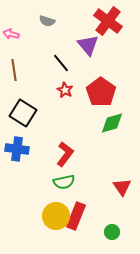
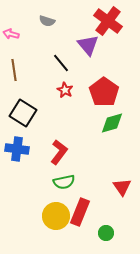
red pentagon: moved 3 px right
red L-shape: moved 6 px left, 2 px up
red rectangle: moved 4 px right, 4 px up
green circle: moved 6 px left, 1 px down
